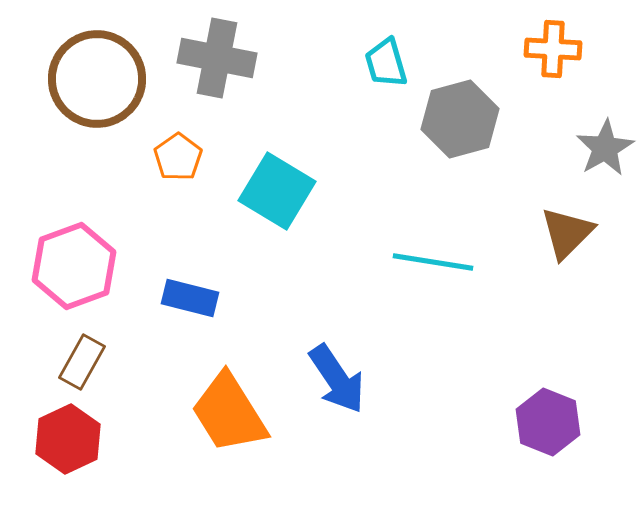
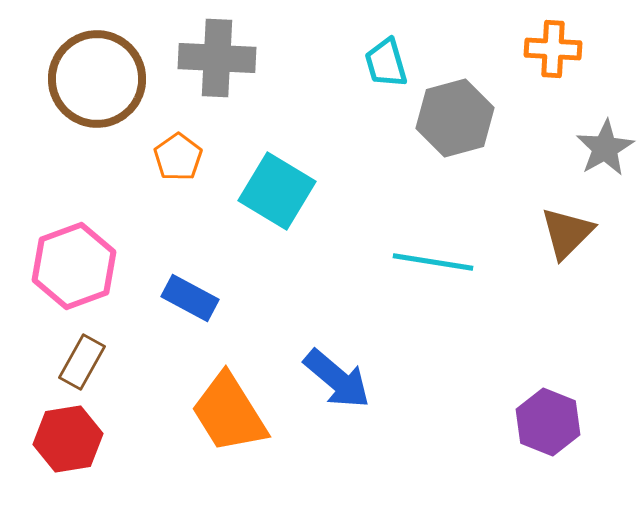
gray cross: rotated 8 degrees counterclockwise
gray hexagon: moved 5 px left, 1 px up
blue rectangle: rotated 14 degrees clockwise
blue arrow: rotated 16 degrees counterclockwise
red hexagon: rotated 16 degrees clockwise
